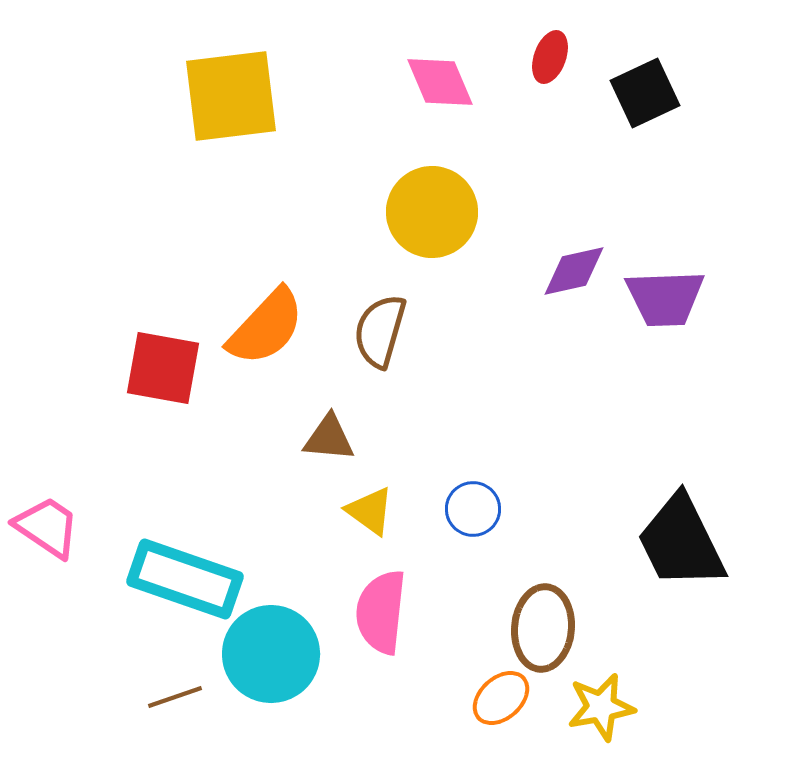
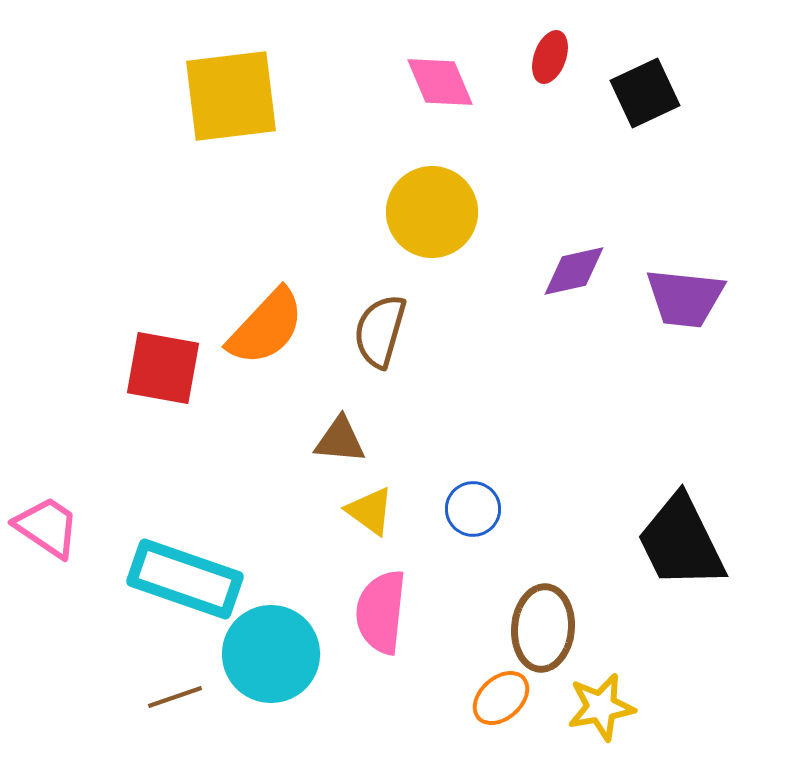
purple trapezoid: moved 20 px right; rotated 8 degrees clockwise
brown triangle: moved 11 px right, 2 px down
